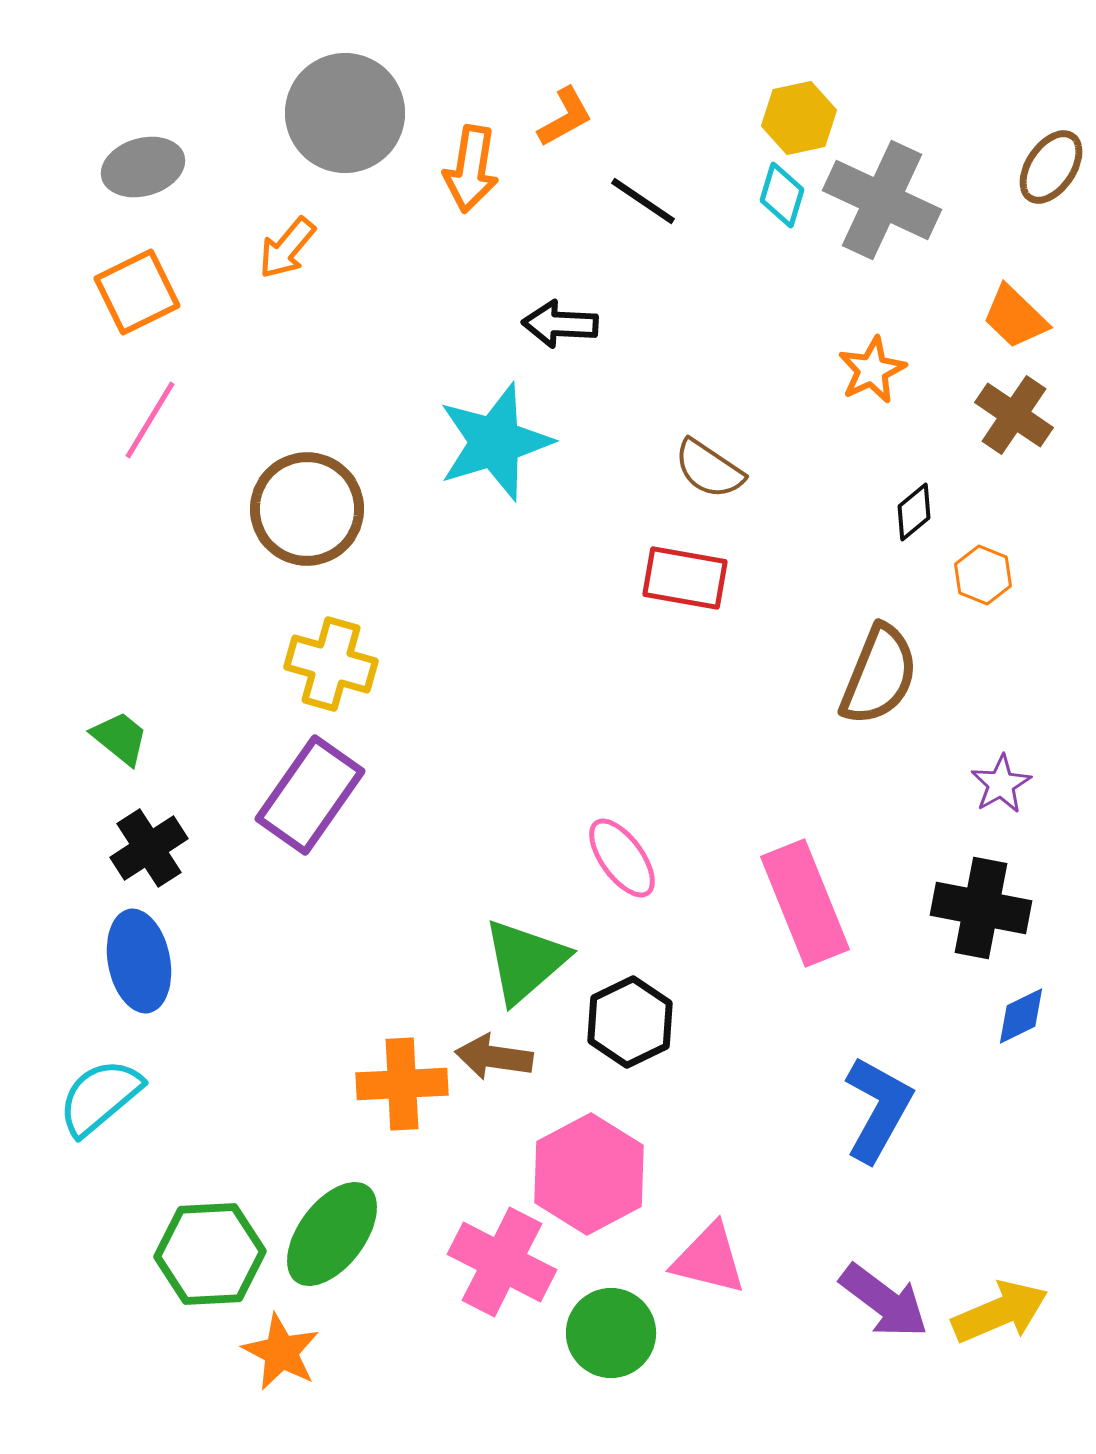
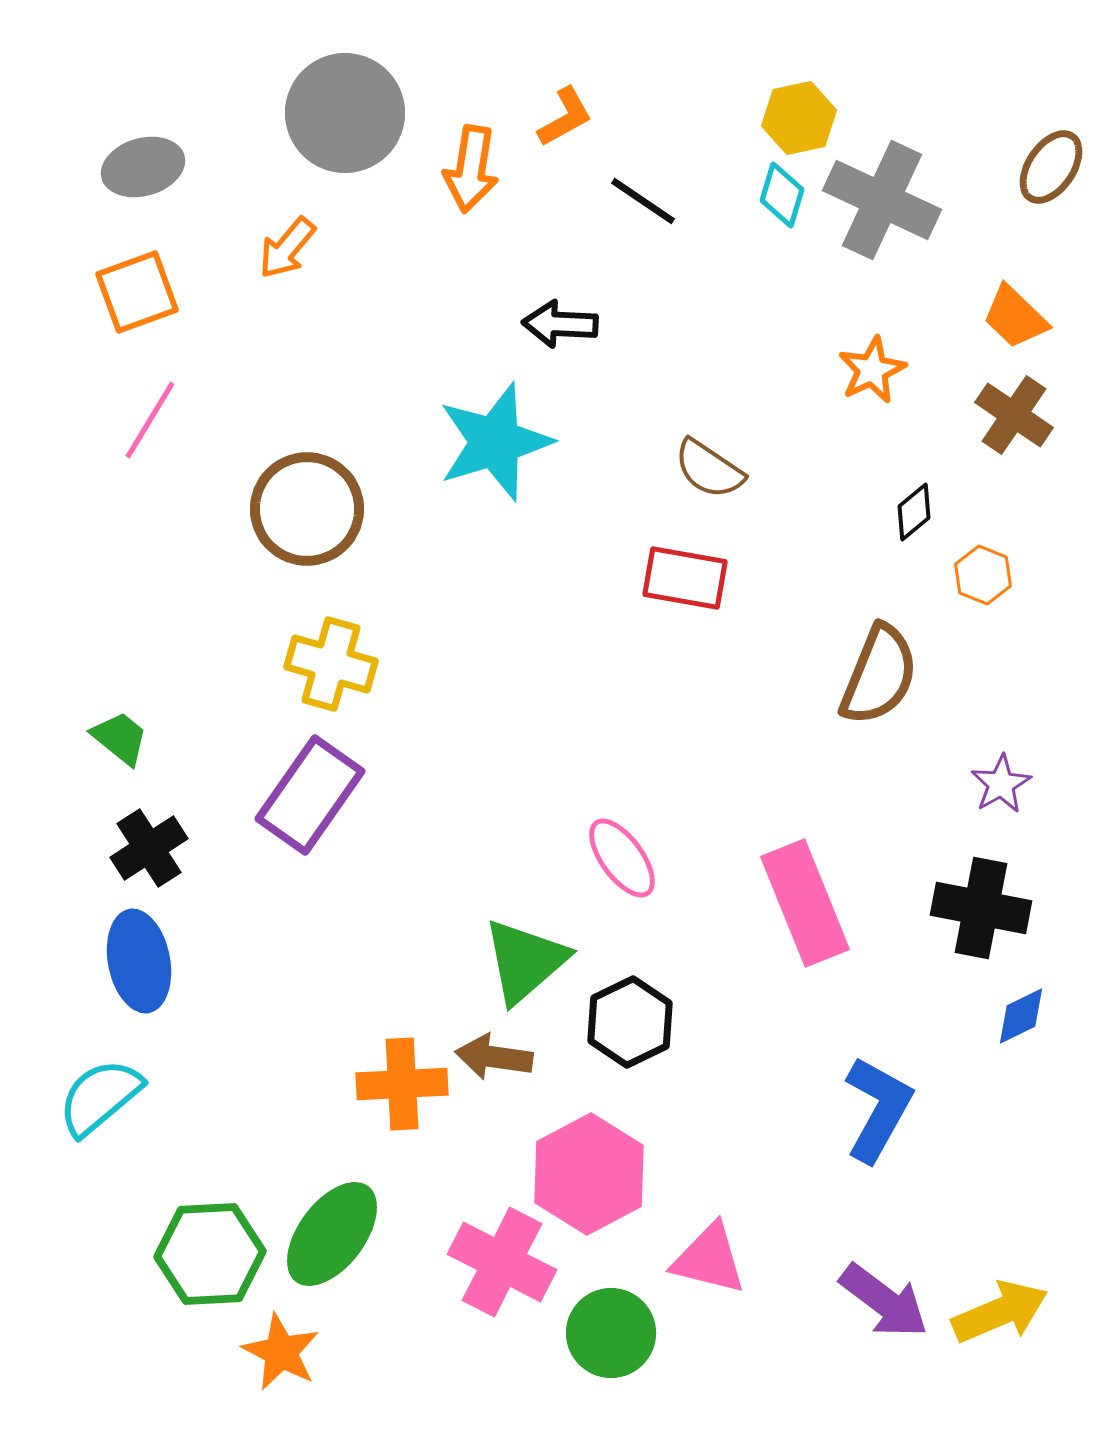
orange square at (137, 292): rotated 6 degrees clockwise
